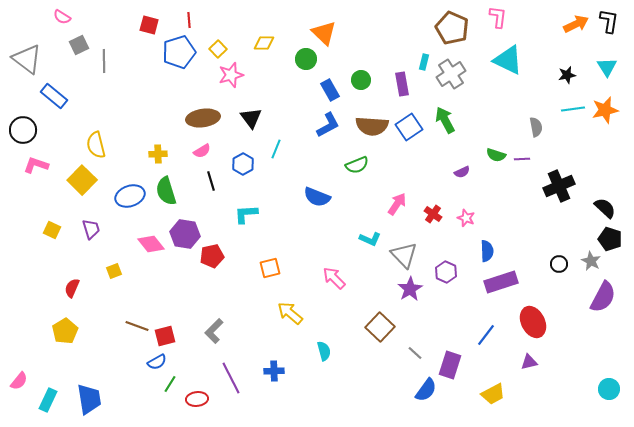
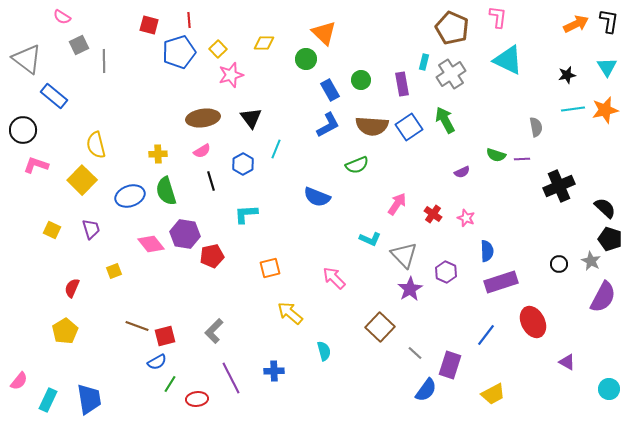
purple triangle at (529, 362): moved 38 px right; rotated 42 degrees clockwise
